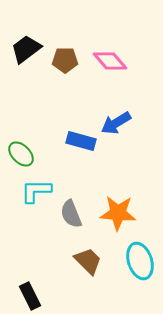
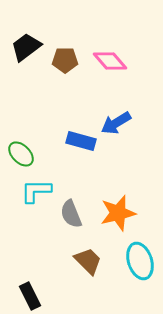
black trapezoid: moved 2 px up
orange star: rotated 18 degrees counterclockwise
